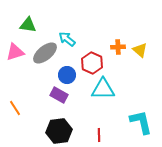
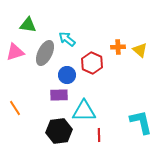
gray ellipse: rotated 25 degrees counterclockwise
cyan triangle: moved 19 px left, 22 px down
purple rectangle: rotated 30 degrees counterclockwise
